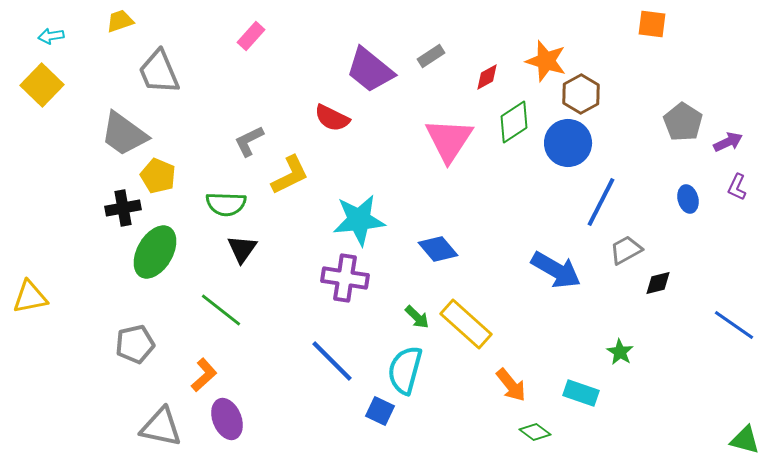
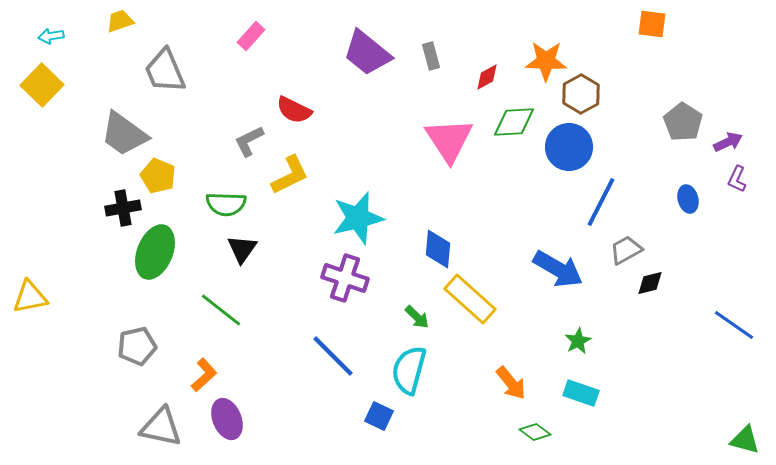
gray rectangle at (431, 56): rotated 72 degrees counterclockwise
orange star at (546, 61): rotated 15 degrees counterclockwise
purple trapezoid at (370, 70): moved 3 px left, 17 px up
gray trapezoid at (159, 72): moved 6 px right, 1 px up
red semicircle at (332, 118): moved 38 px left, 8 px up
green diamond at (514, 122): rotated 30 degrees clockwise
pink triangle at (449, 140): rotated 6 degrees counterclockwise
blue circle at (568, 143): moved 1 px right, 4 px down
purple L-shape at (737, 187): moved 8 px up
cyan star at (359, 220): moved 1 px left, 2 px up; rotated 8 degrees counterclockwise
blue diamond at (438, 249): rotated 45 degrees clockwise
green ellipse at (155, 252): rotated 8 degrees counterclockwise
blue arrow at (556, 270): moved 2 px right, 1 px up
purple cross at (345, 278): rotated 9 degrees clockwise
black diamond at (658, 283): moved 8 px left
yellow rectangle at (466, 324): moved 4 px right, 25 px up
gray pentagon at (135, 344): moved 2 px right, 2 px down
green star at (620, 352): moved 42 px left, 11 px up; rotated 12 degrees clockwise
blue line at (332, 361): moved 1 px right, 5 px up
cyan semicircle at (405, 370): moved 4 px right
orange arrow at (511, 385): moved 2 px up
blue square at (380, 411): moved 1 px left, 5 px down
